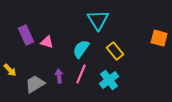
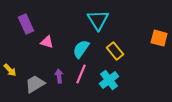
purple rectangle: moved 11 px up
